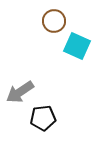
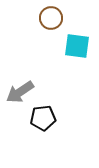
brown circle: moved 3 px left, 3 px up
cyan square: rotated 16 degrees counterclockwise
